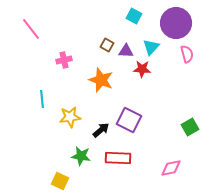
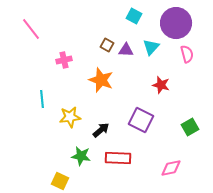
purple triangle: moved 1 px up
red star: moved 19 px right, 16 px down; rotated 12 degrees clockwise
purple square: moved 12 px right
